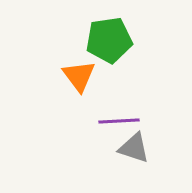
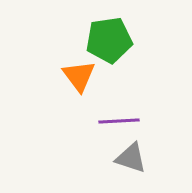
gray triangle: moved 3 px left, 10 px down
